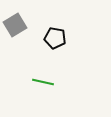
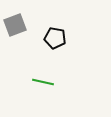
gray square: rotated 10 degrees clockwise
